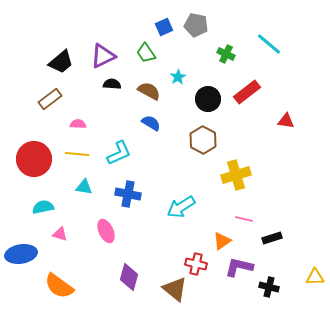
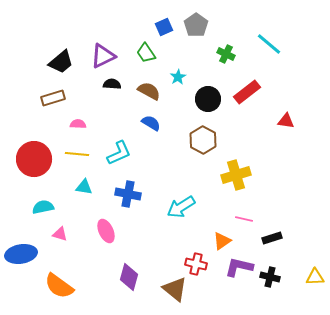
gray pentagon: rotated 25 degrees clockwise
brown rectangle: moved 3 px right, 1 px up; rotated 20 degrees clockwise
black cross: moved 1 px right, 10 px up
